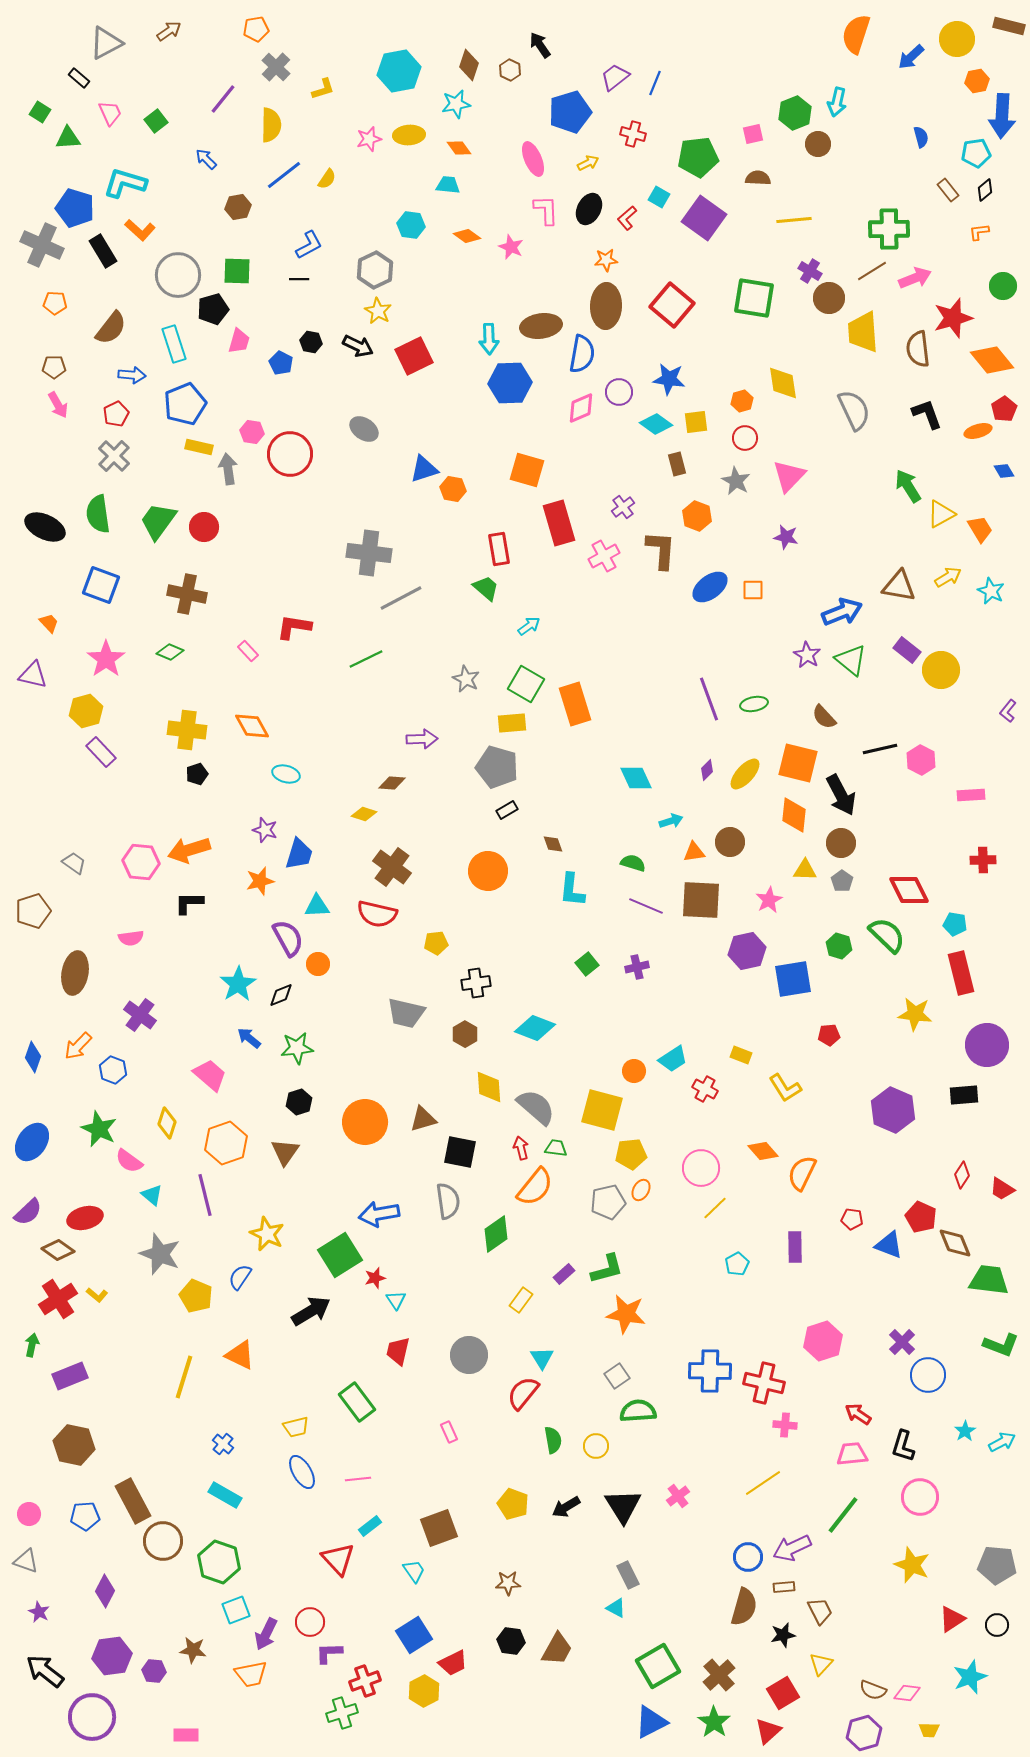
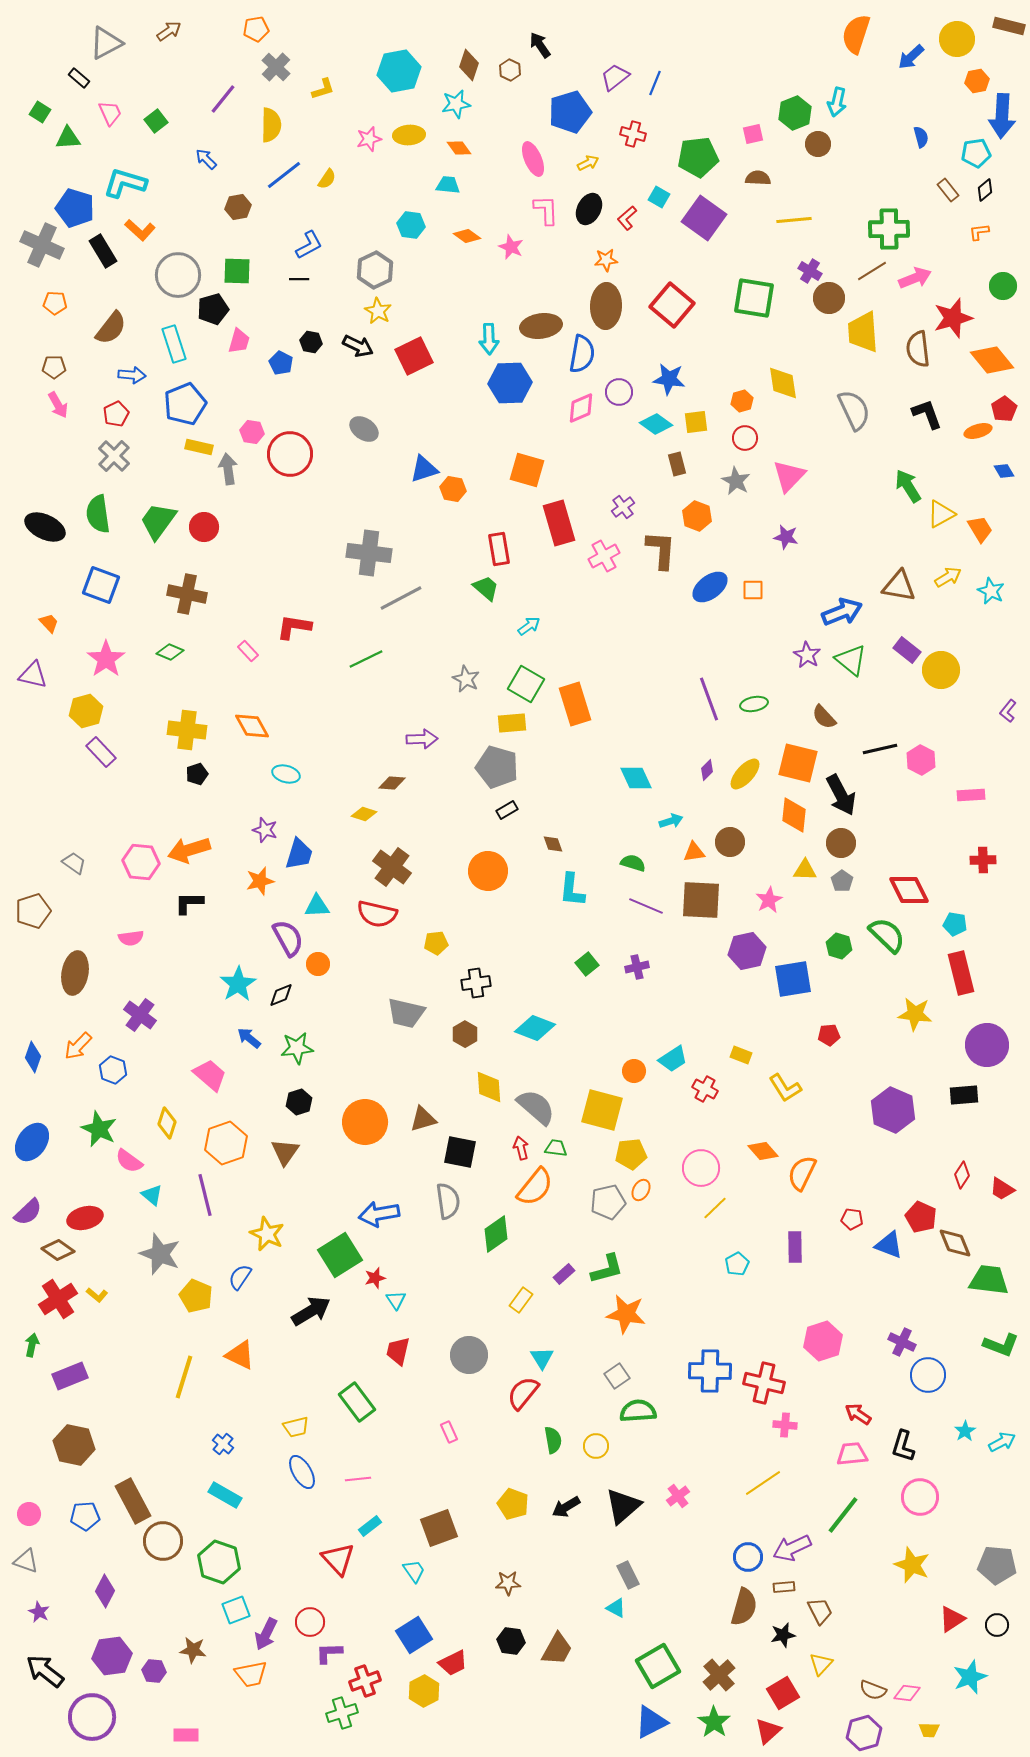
purple cross at (902, 1342): rotated 20 degrees counterclockwise
black triangle at (623, 1506): rotated 21 degrees clockwise
